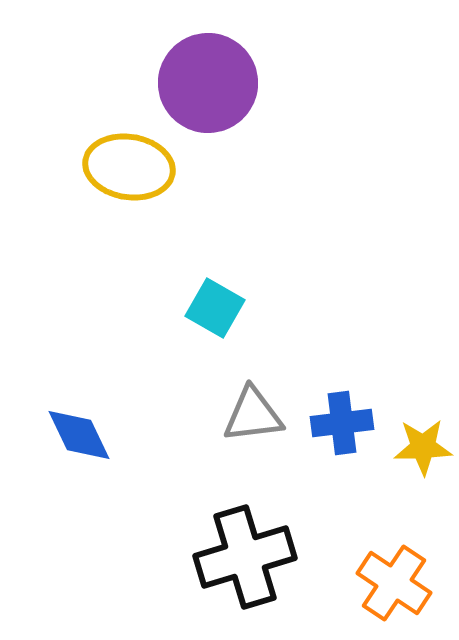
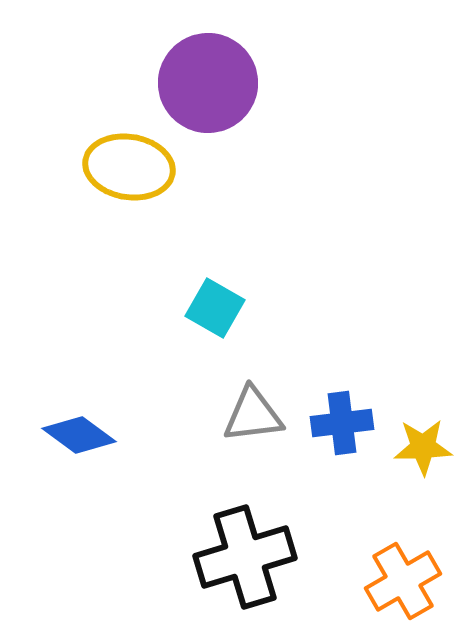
blue diamond: rotated 28 degrees counterclockwise
orange cross: moved 9 px right, 2 px up; rotated 26 degrees clockwise
